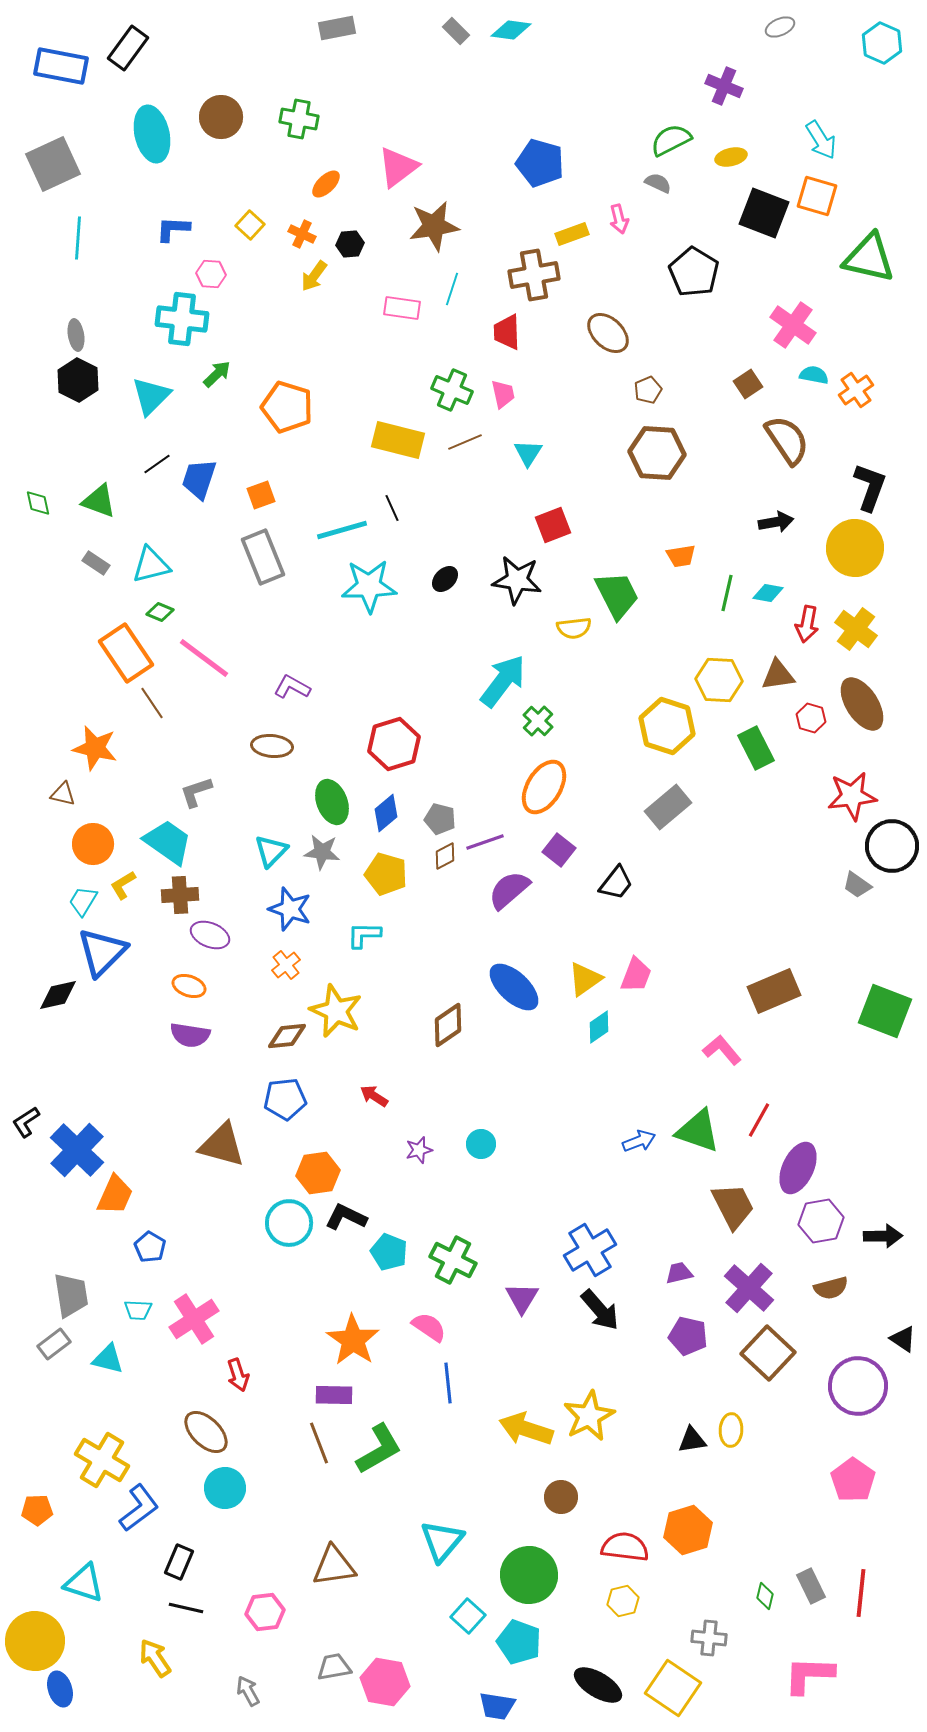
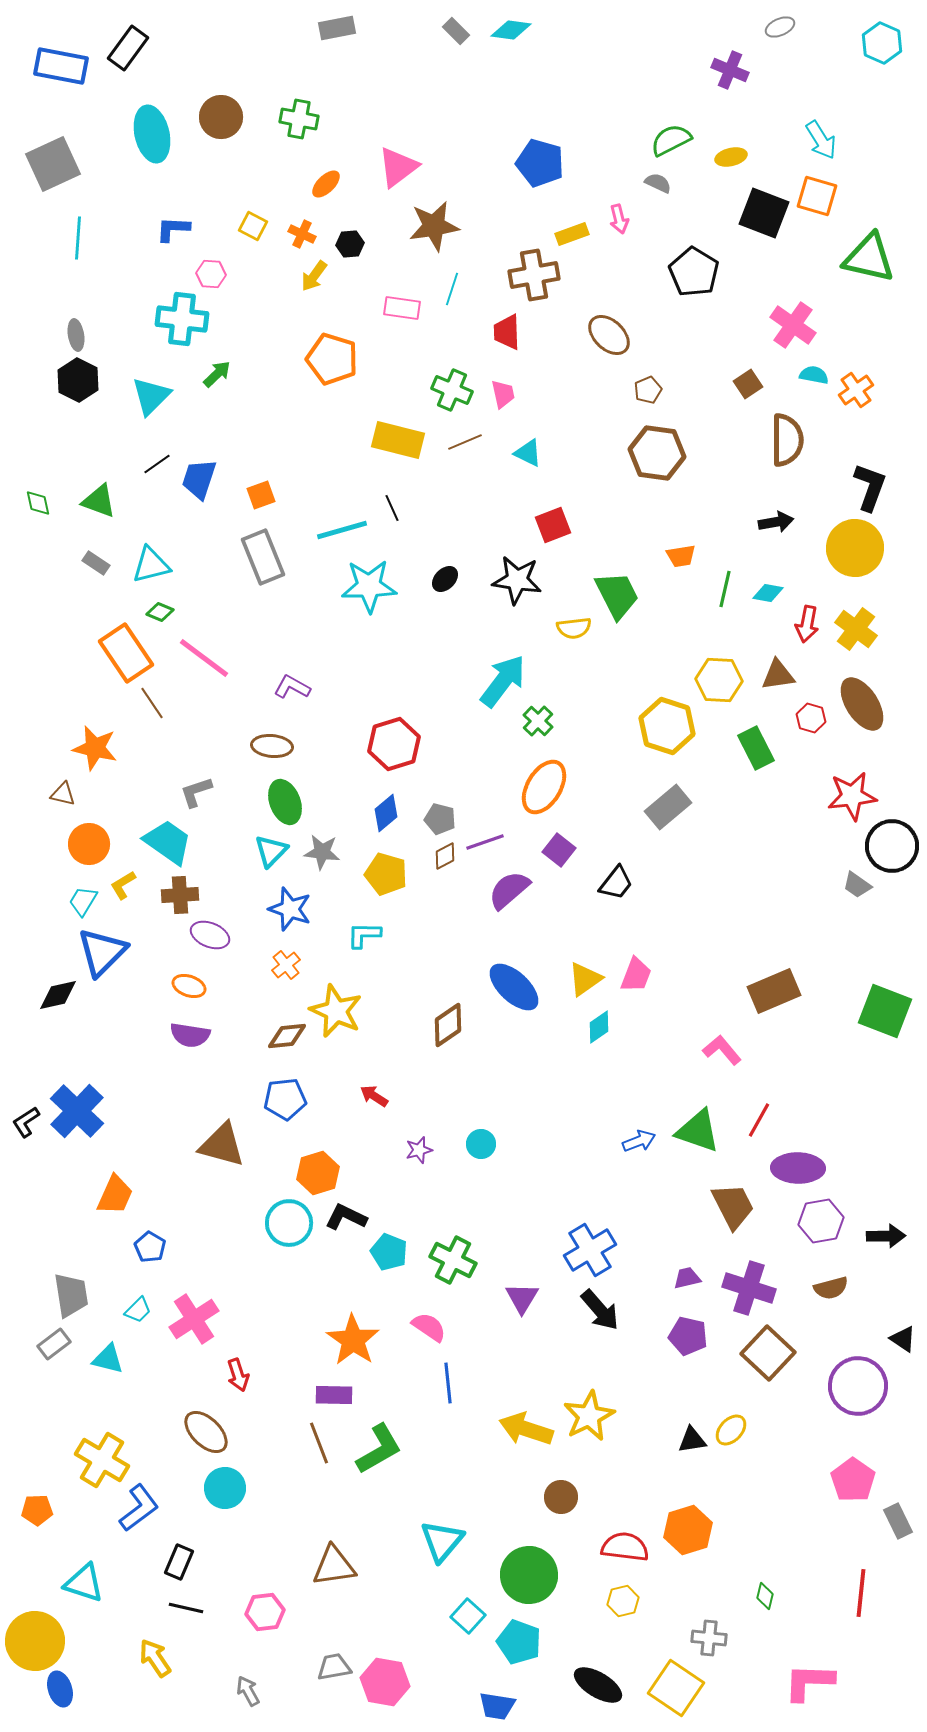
purple cross at (724, 86): moved 6 px right, 16 px up
yellow square at (250, 225): moved 3 px right, 1 px down; rotated 16 degrees counterclockwise
brown ellipse at (608, 333): moved 1 px right, 2 px down
orange pentagon at (287, 407): moved 45 px right, 48 px up
brown semicircle at (787, 440): rotated 34 degrees clockwise
cyan triangle at (528, 453): rotated 36 degrees counterclockwise
brown hexagon at (657, 453): rotated 4 degrees clockwise
green line at (727, 593): moved 2 px left, 4 px up
green ellipse at (332, 802): moved 47 px left
orange circle at (93, 844): moved 4 px left
blue cross at (77, 1150): moved 39 px up
purple ellipse at (798, 1168): rotated 66 degrees clockwise
orange hexagon at (318, 1173): rotated 9 degrees counterclockwise
black arrow at (883, 1236): moved 3 px right
purple trapezoid at (679, 1273): moved 8 px right, 5 px down
purple cross at (749, 1288): rotated 24 degrees counterclockwise
cyan trapezoid at (138, 1310): rotated 48 degrees counterclockwise
yellow ellipse at (731, 1430): rotated 40 degrees clockwise
gray rectangle at (811, 1586): moved 87 px right, 65 px up
pink L-shape at (809, 1675): moved 7 px down
yellow square at (673, 1688): moved 3 px right
